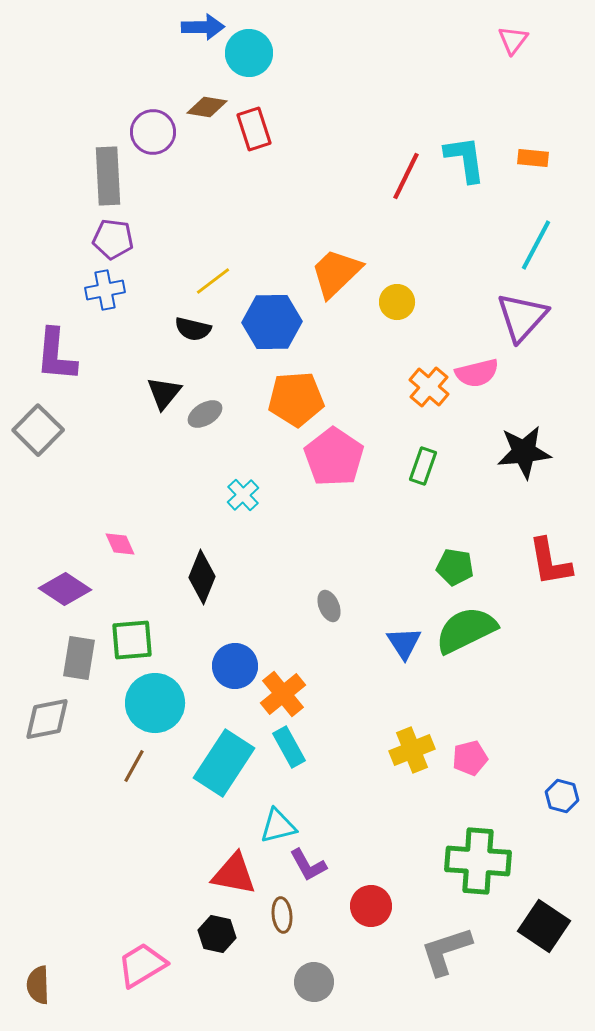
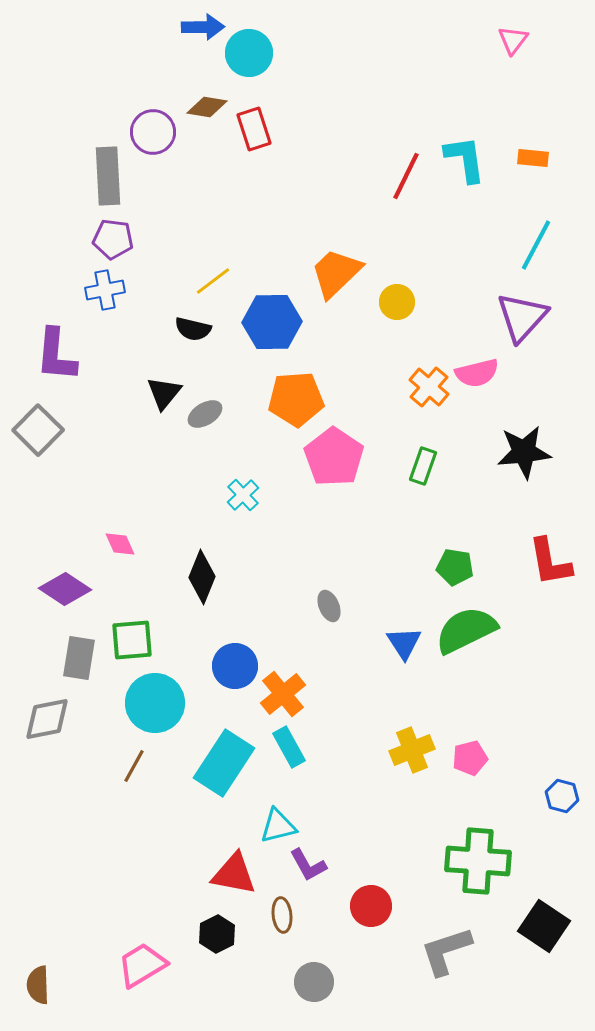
black hexagon at (217, 934): rotated 21 degrees clockwise
